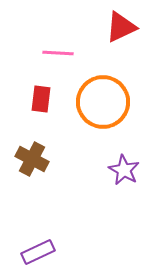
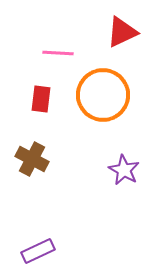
red triangle: moved 1 px right, 5 px down
orange circle: moved 7 px up
purple rectangle: moved 1 px up
